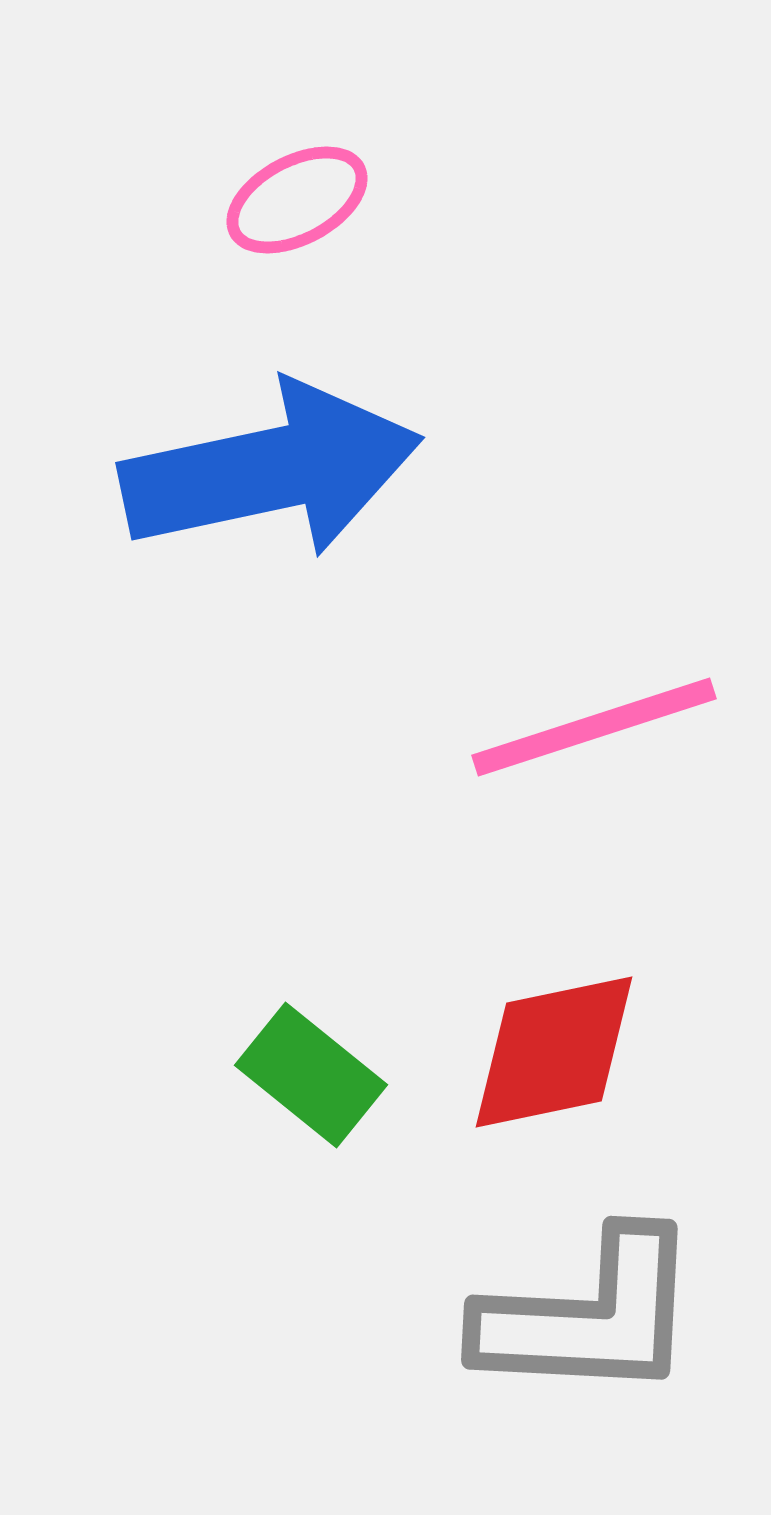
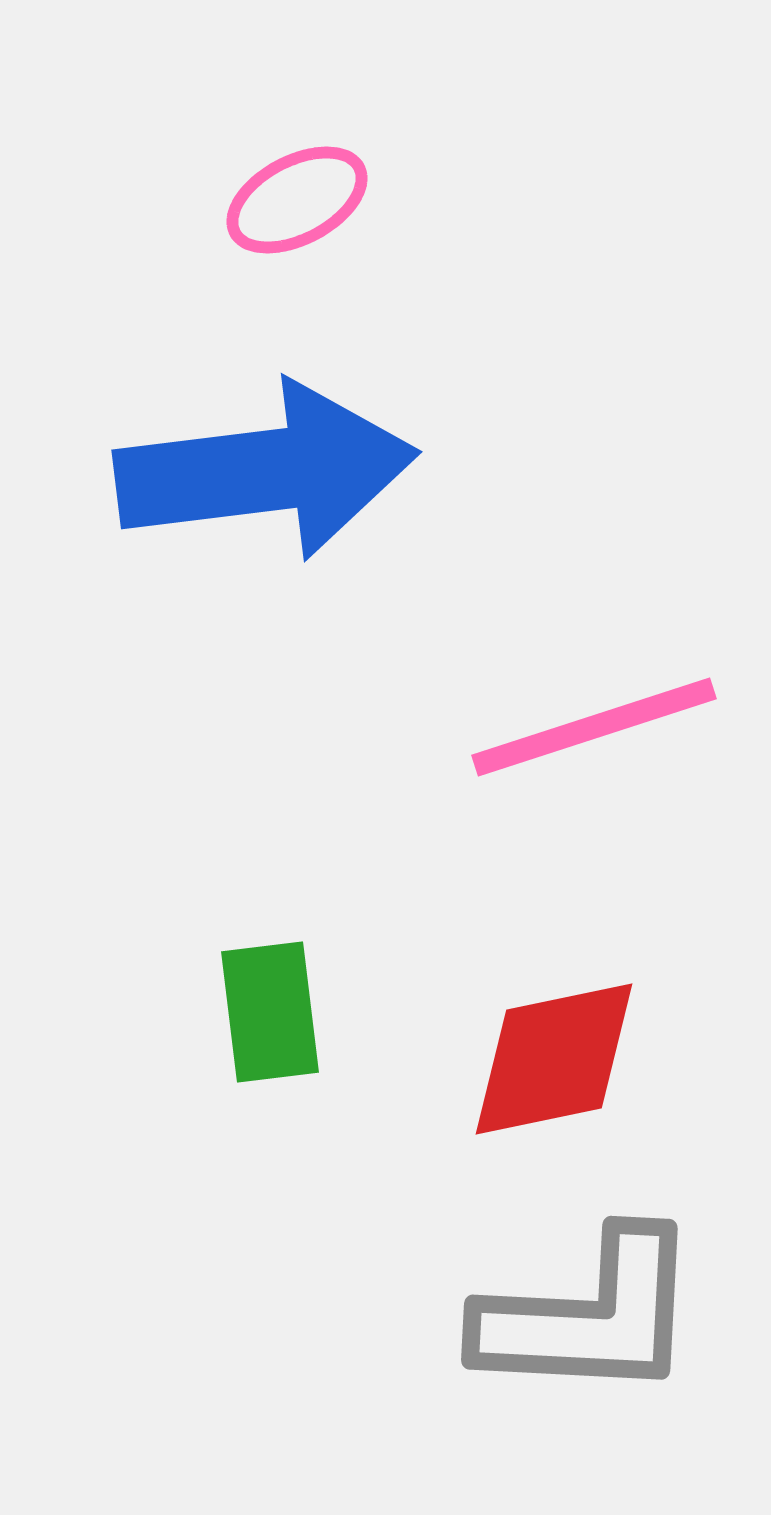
blue arrow: moved 5 px left, 1 px down; rotated 5 degrees clockwise
red diamond: moved 7 px down
green rectangle: moved 41 px left, 63 px up; rotated 44 degrees clockwise
